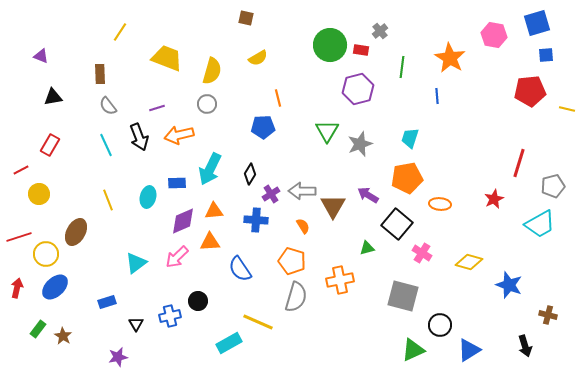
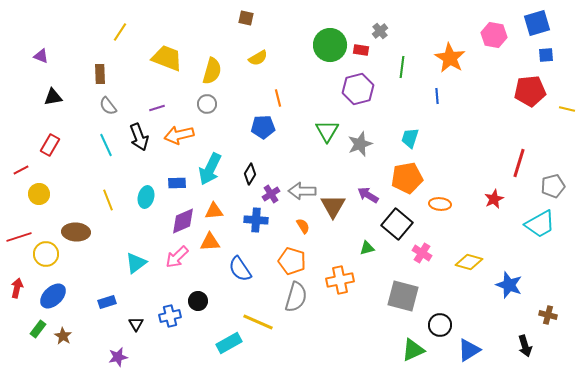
cyan ellipse at (148, 197): moved 2 px left
brown ellipse at (76, 232): rotated 64 degrees clockwise
blue ellipse at (55, 287): moved 2 px left, 9 px down
